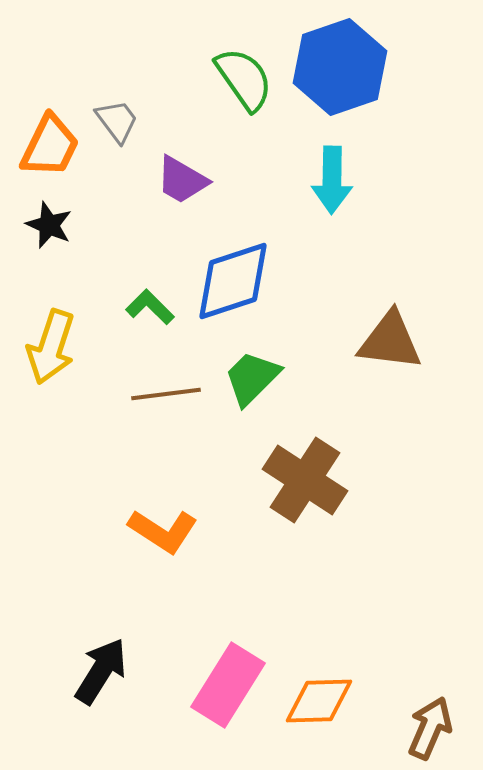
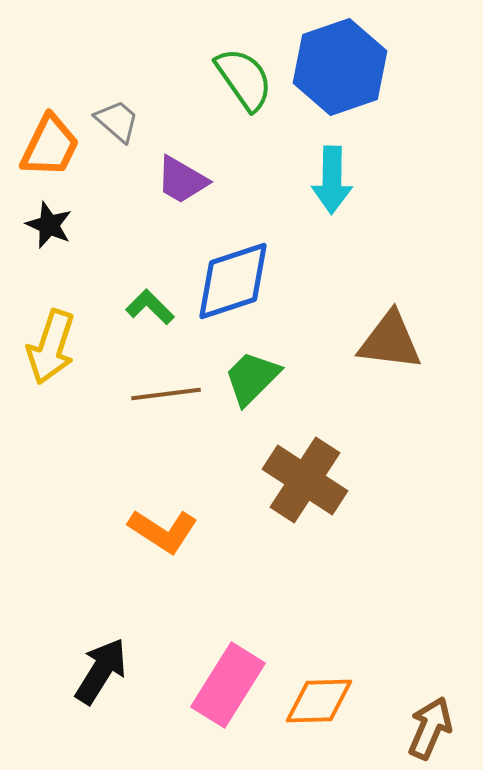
gray trapezoid: rotated 12 degrees counterclockwise
